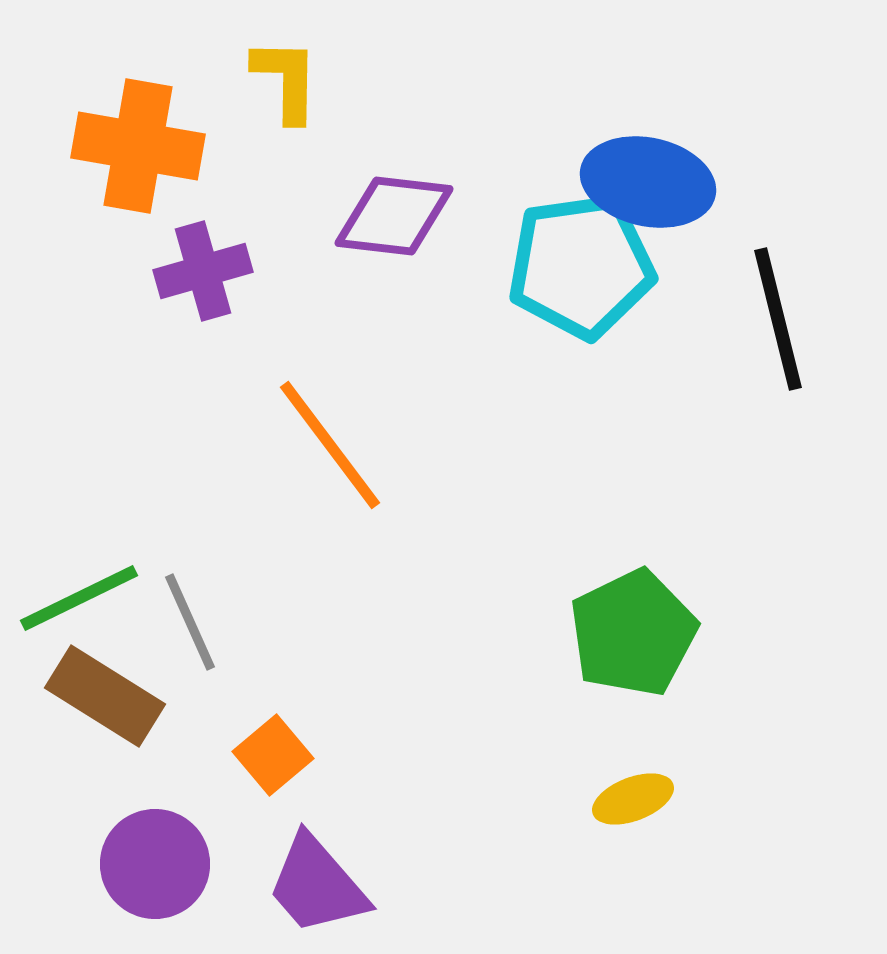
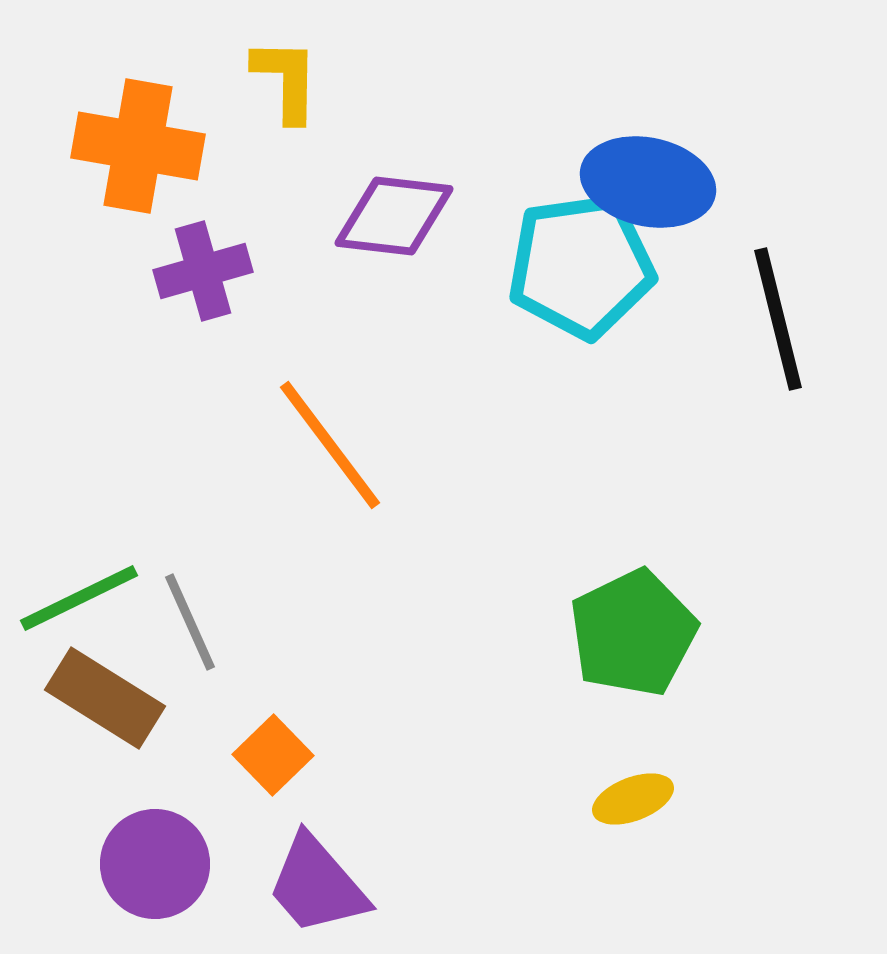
brown rectangle: moved 2 px down
orange square: rotated 4 degrees counterclockwise
